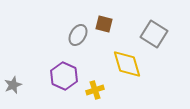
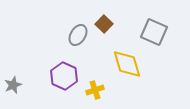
brown square: rotated 30 degrees clockwise
gray square: moved 2 px up; rotated 8 degrees counterclockwise
